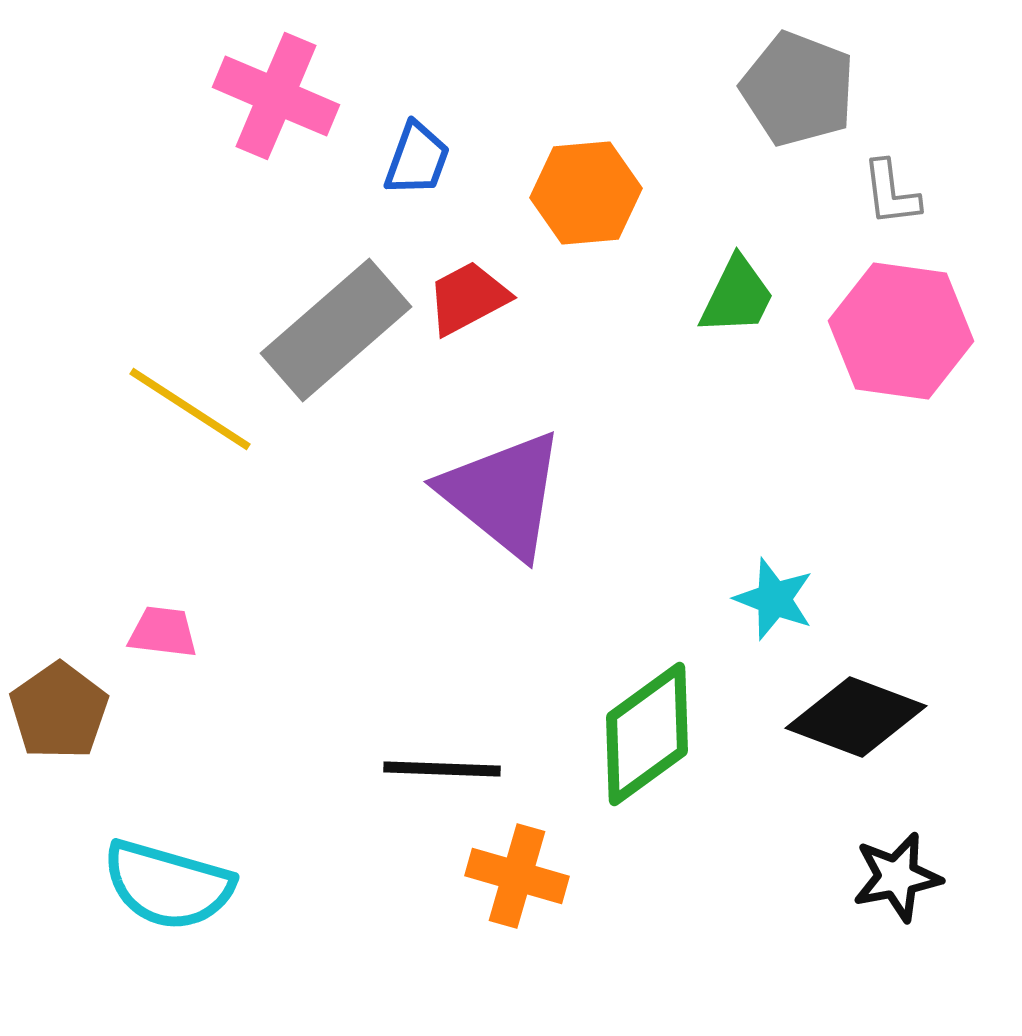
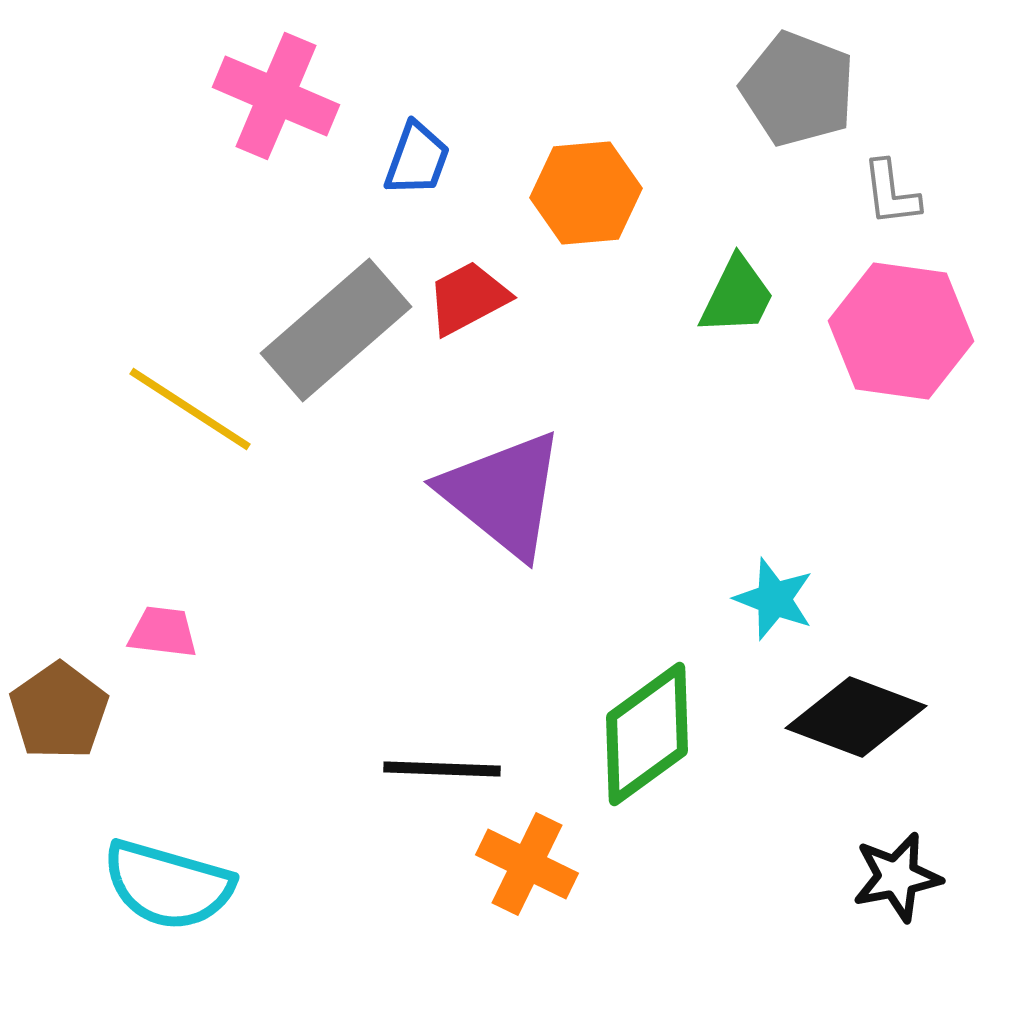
orange cross: moved 10 px right, 12 px up; rotated 10 degrees clockwise
